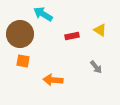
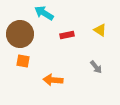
cyan arrow: moved 1 px right, 1 px up
red rectangle: moved 5 px left, 1 px up
